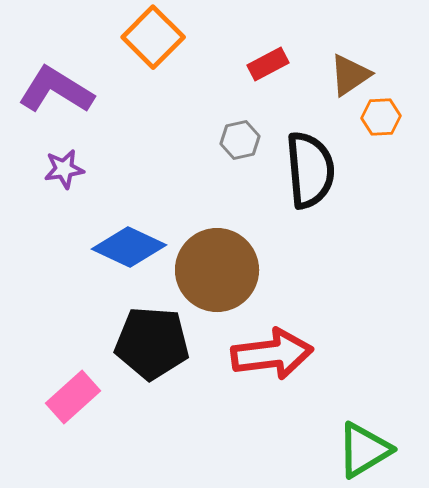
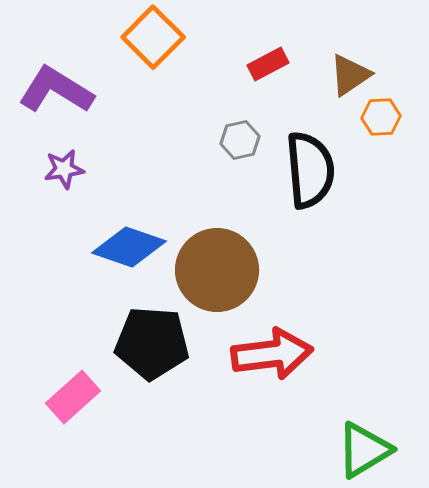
blue diamond: rotated 6 degrees counterclockwise
